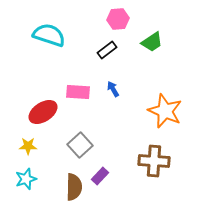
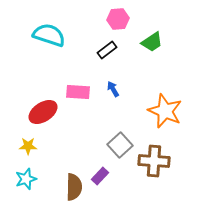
gray square: moved 40 px right
